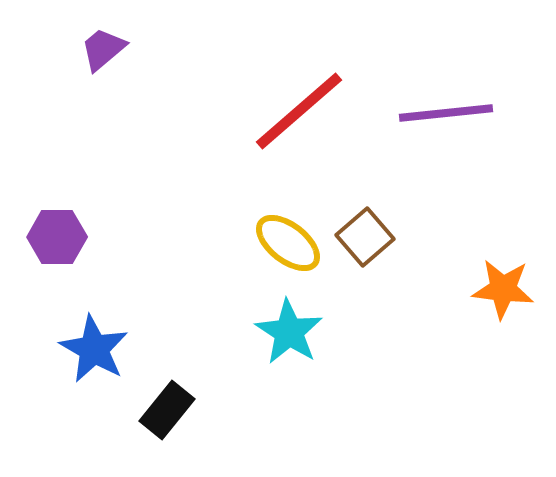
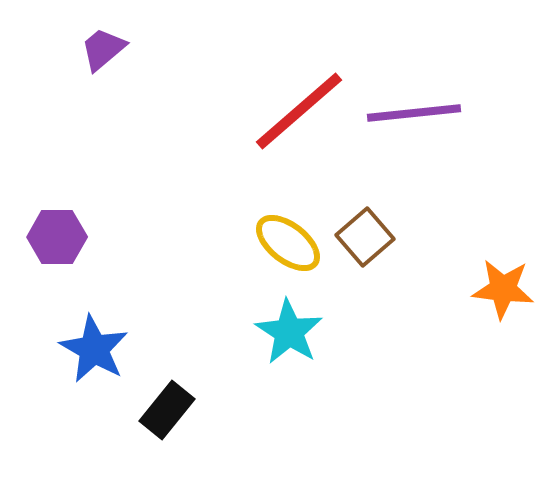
purple line: moved 32 px left
